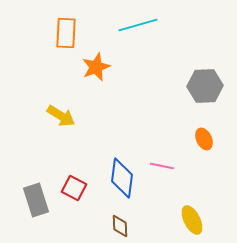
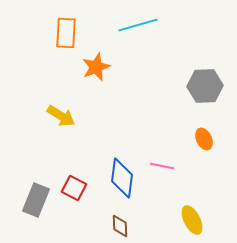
gray rectangle: rotated 40 degrees clockwise
